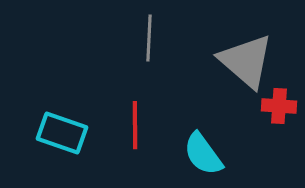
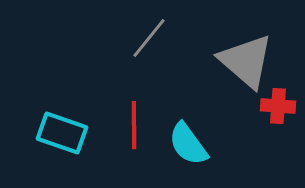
gray line: rotated 36 degrees clockwise
red cross: moved 1 px left
red line: moved 1 px left
cyan semicircle: moved 15 px left, 10 px up
